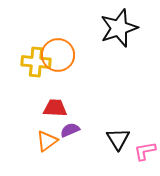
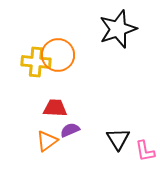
black star: moved 1 px left, 1 px down
pink L-shape: rotated 90 degrees counterclockwise
